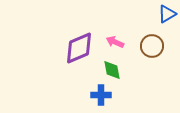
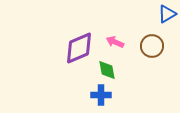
green diamond: moved 5 px left
